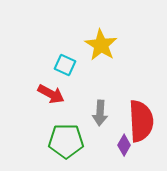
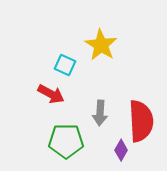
purple diamond: moved 3 px left, 5 px down
